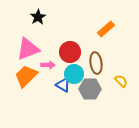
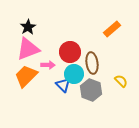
black star: moved 10 px left, 10 px down
orange rectangle: moved 6 px right
brown ellipse: moved 4 px left
blue triangle: rotated 14 degrees clockwise
gray hexagon: moved 1 px right, 1 px down; rotated 20 degrees clockwise
